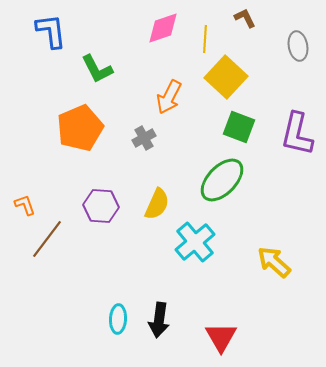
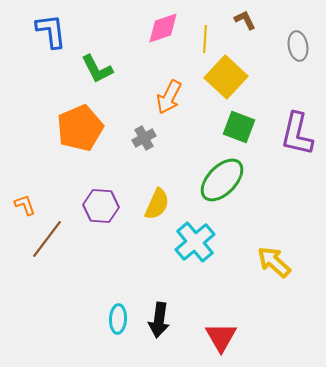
brown L-shape: moved 2 px down
